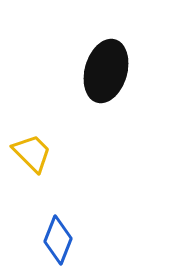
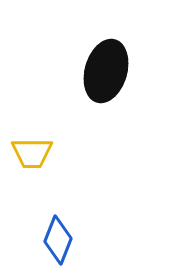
yellow trapezoid: rotated 135 degrees clockwise
